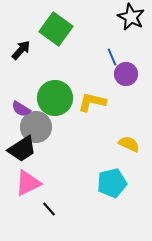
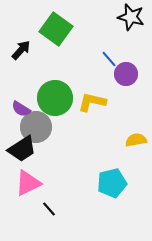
black star: rotated 12 degrees counterclockwise
blue line: moved 3 px left, 2 px down; rotated 18 degrees counterclockwise
yellow semicircle: moved 7 px right, 4 px up; rotated 35 degrees counterclockwise
